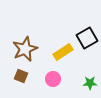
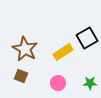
brown star: rotated 20 degrees counterclockwise
pink circle: moved 5 px right, 4 px down
